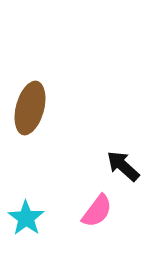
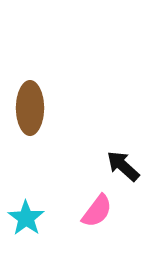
brown ellipse: rotated 15 degrees counterclockwise
